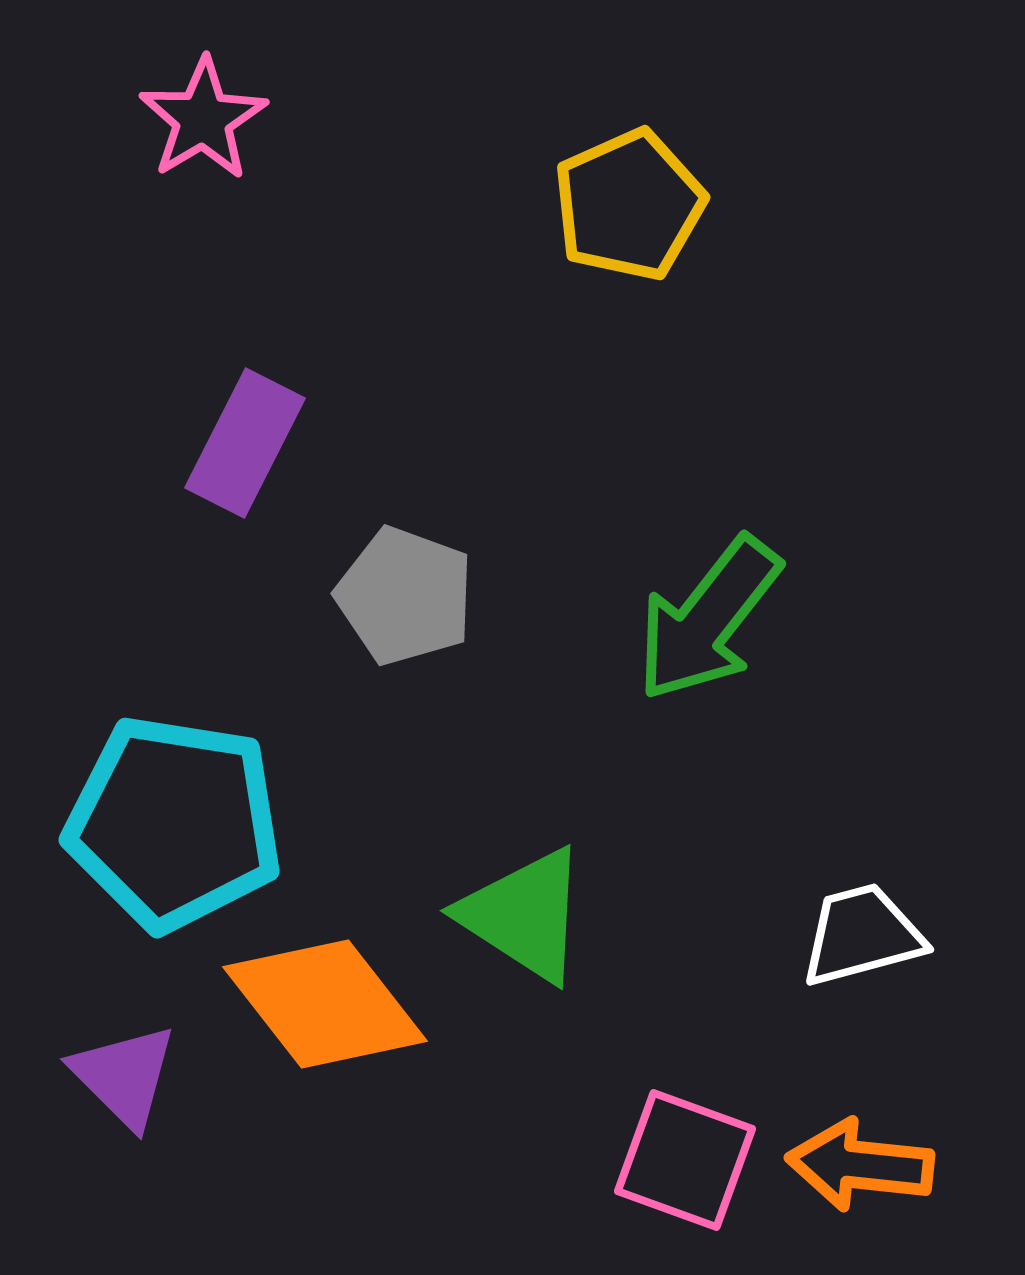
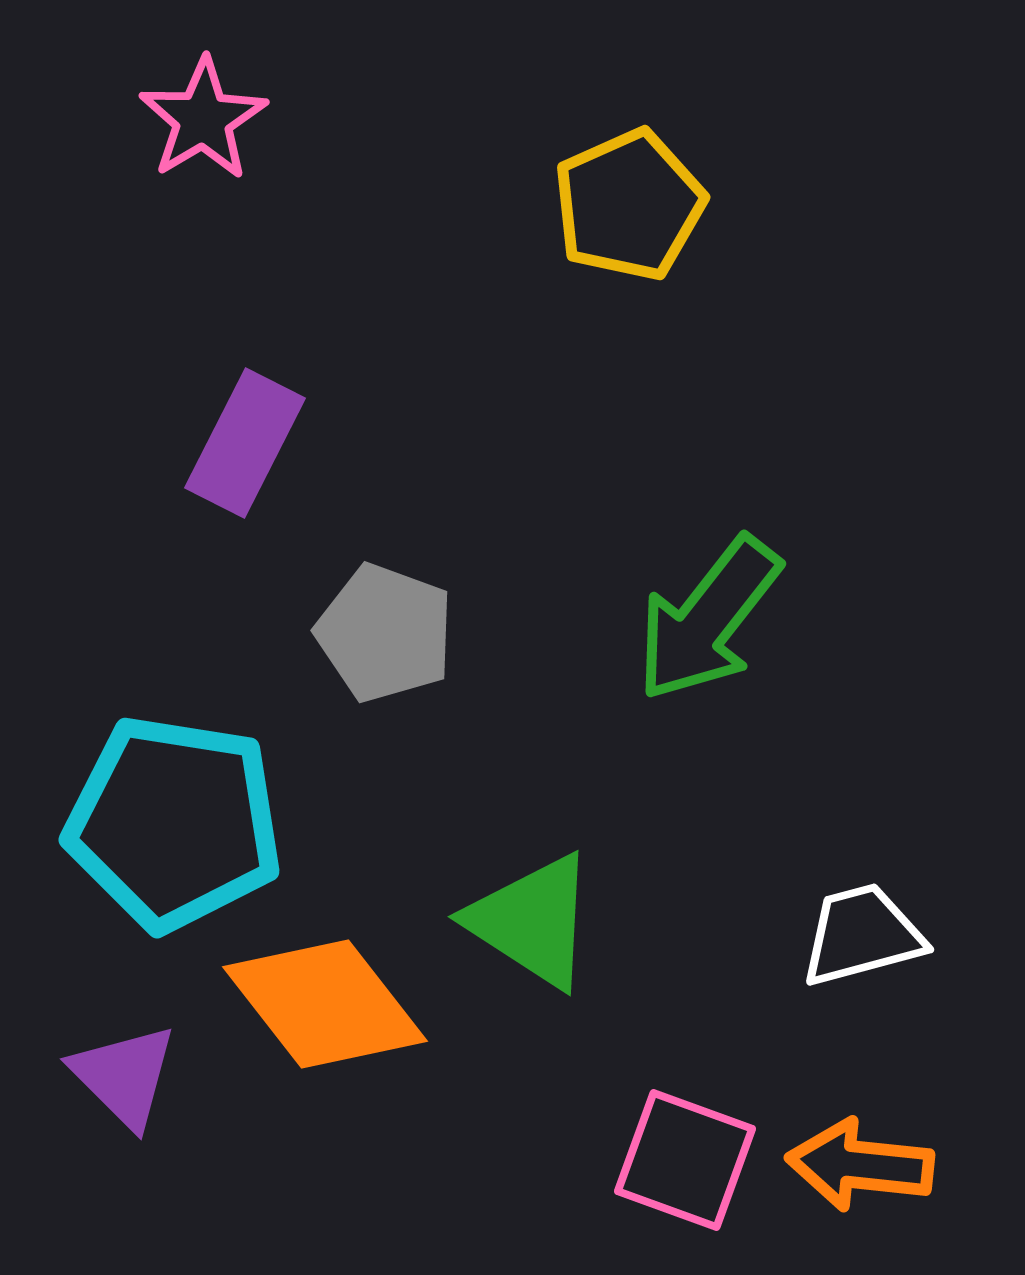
gray pentagon: moved 20 px left, 37 px down
green triangle: moved 8 px right, 6 px down
